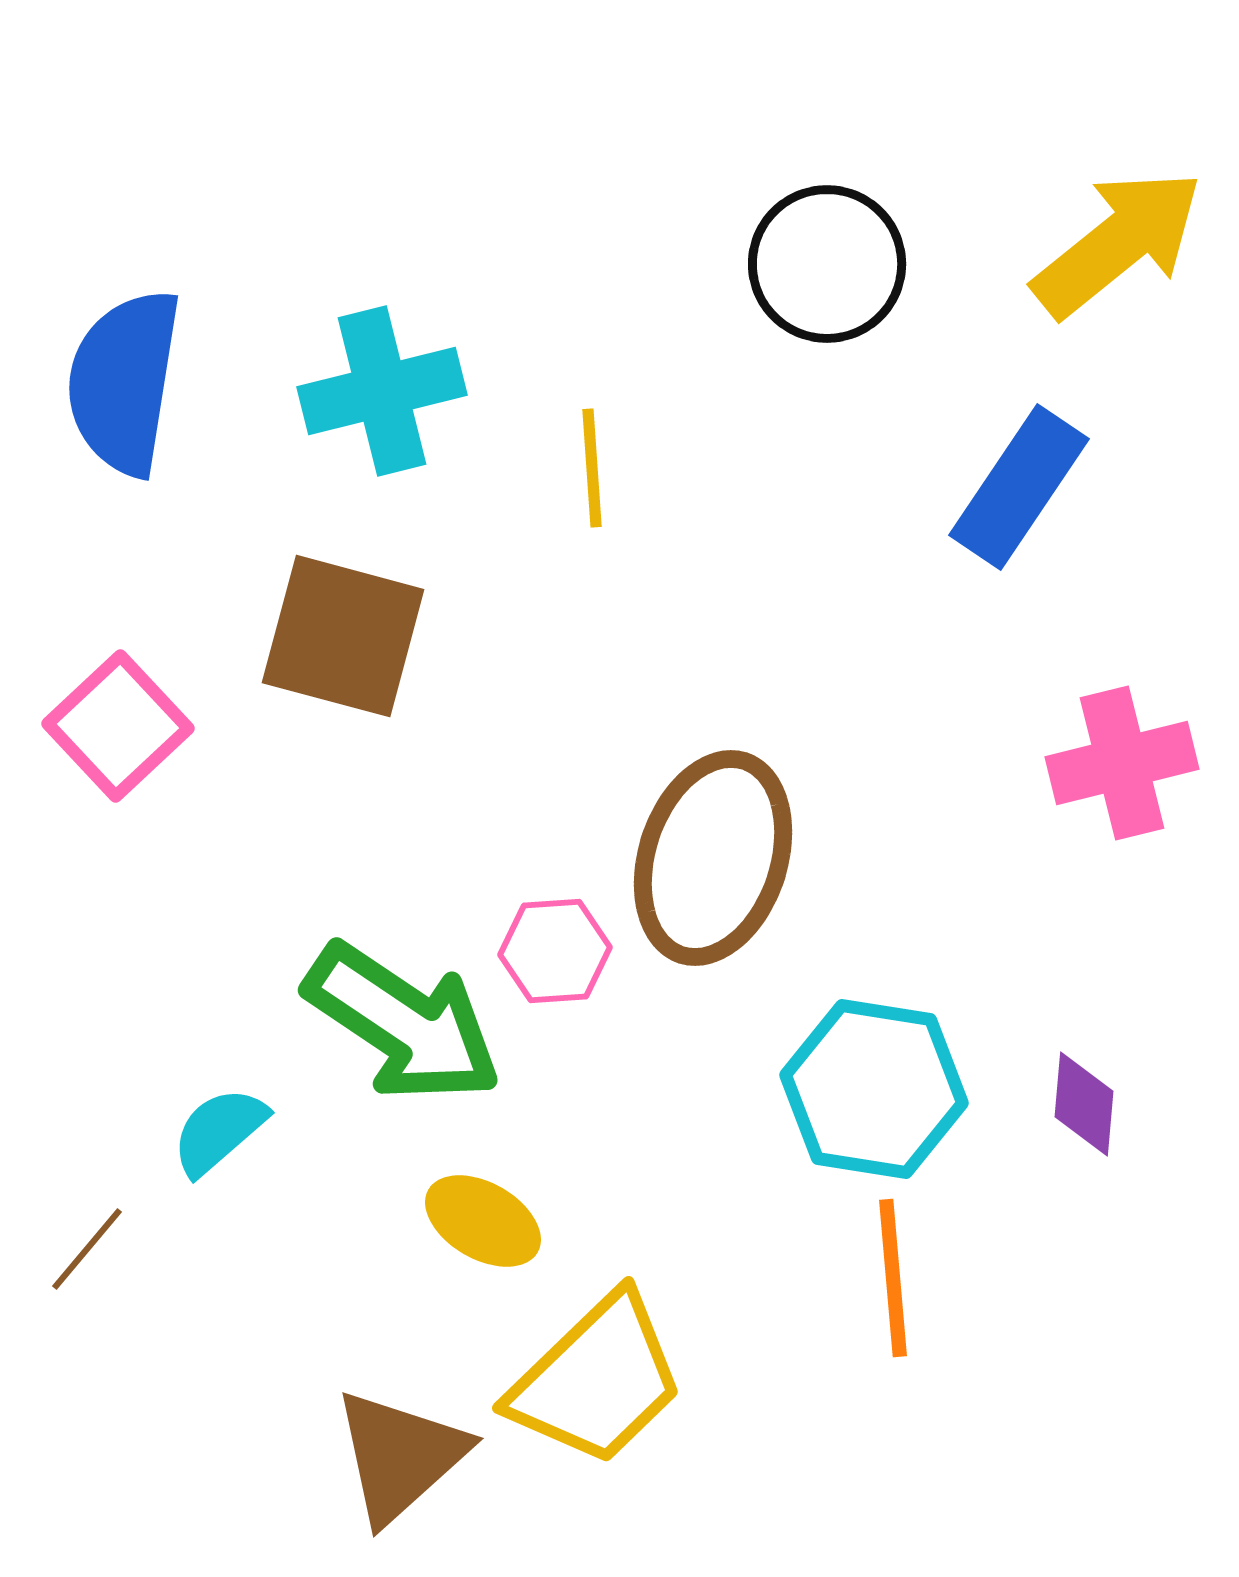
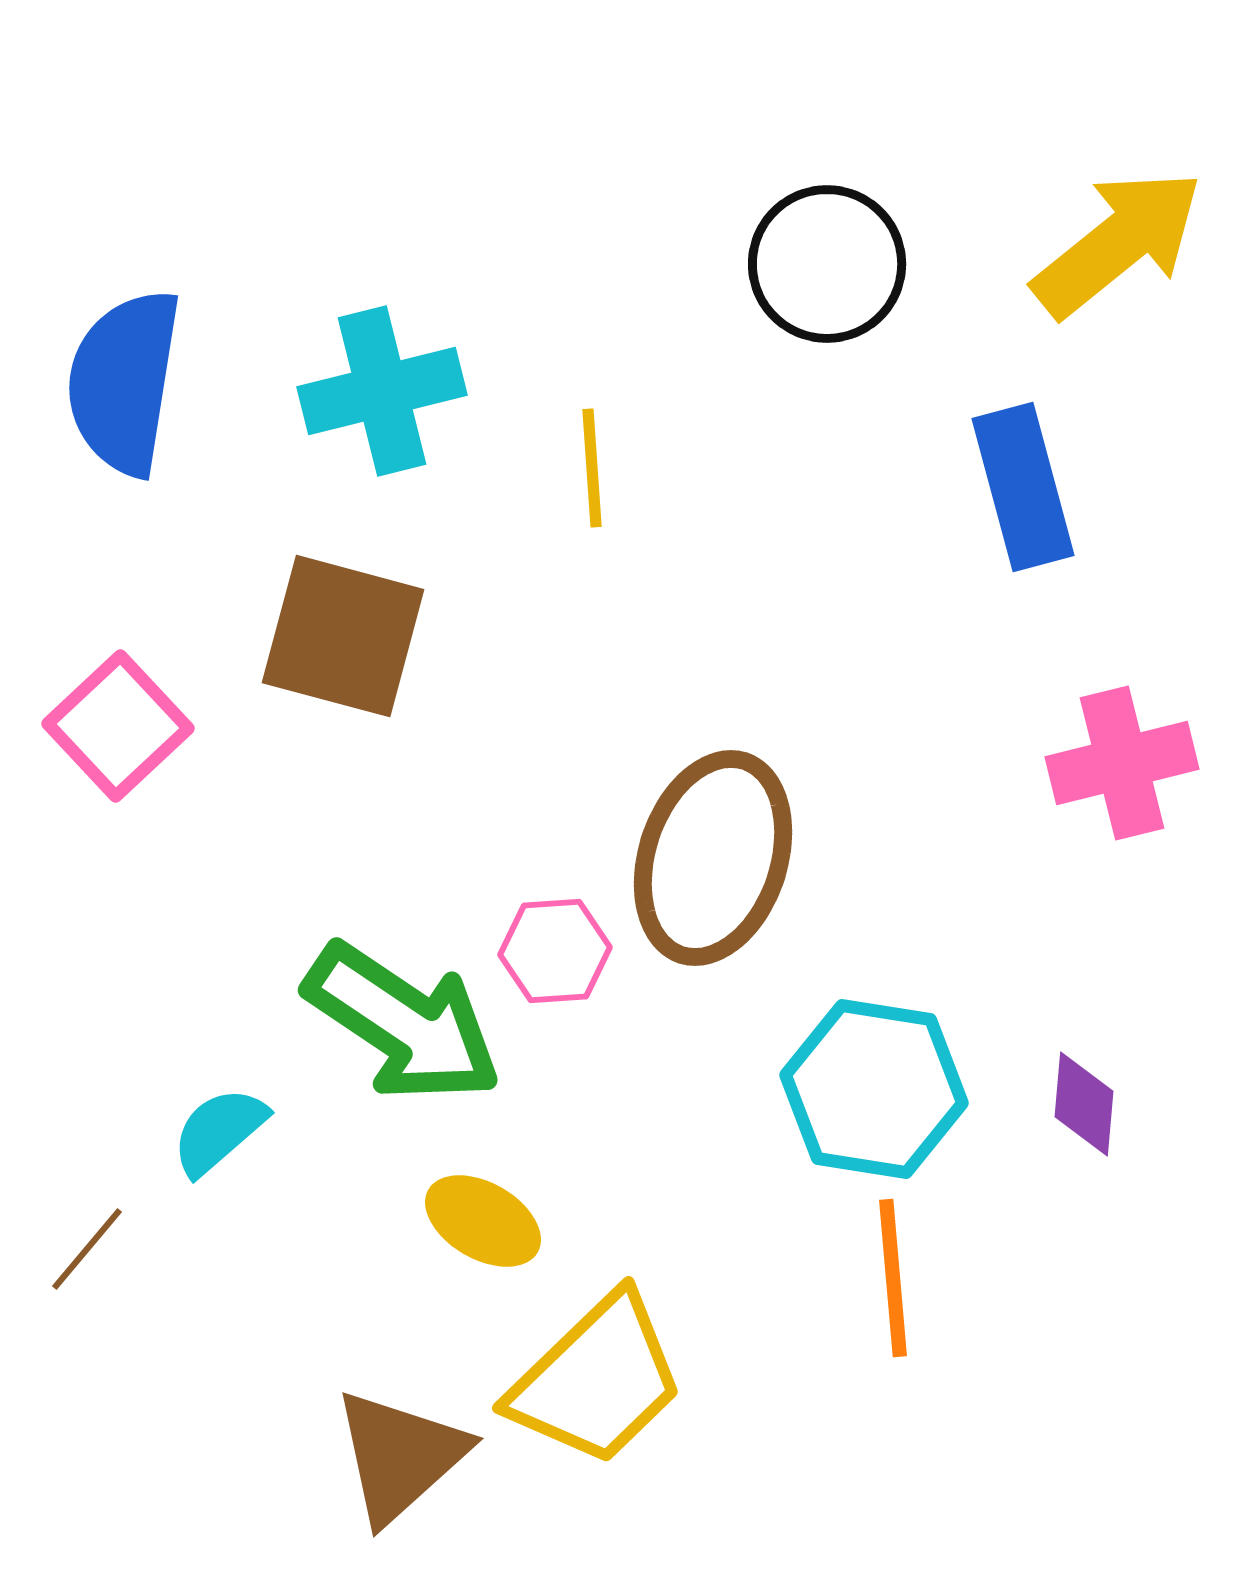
blue rectangle: moved 4 px right; rotated 49 degrees counterclockwise
